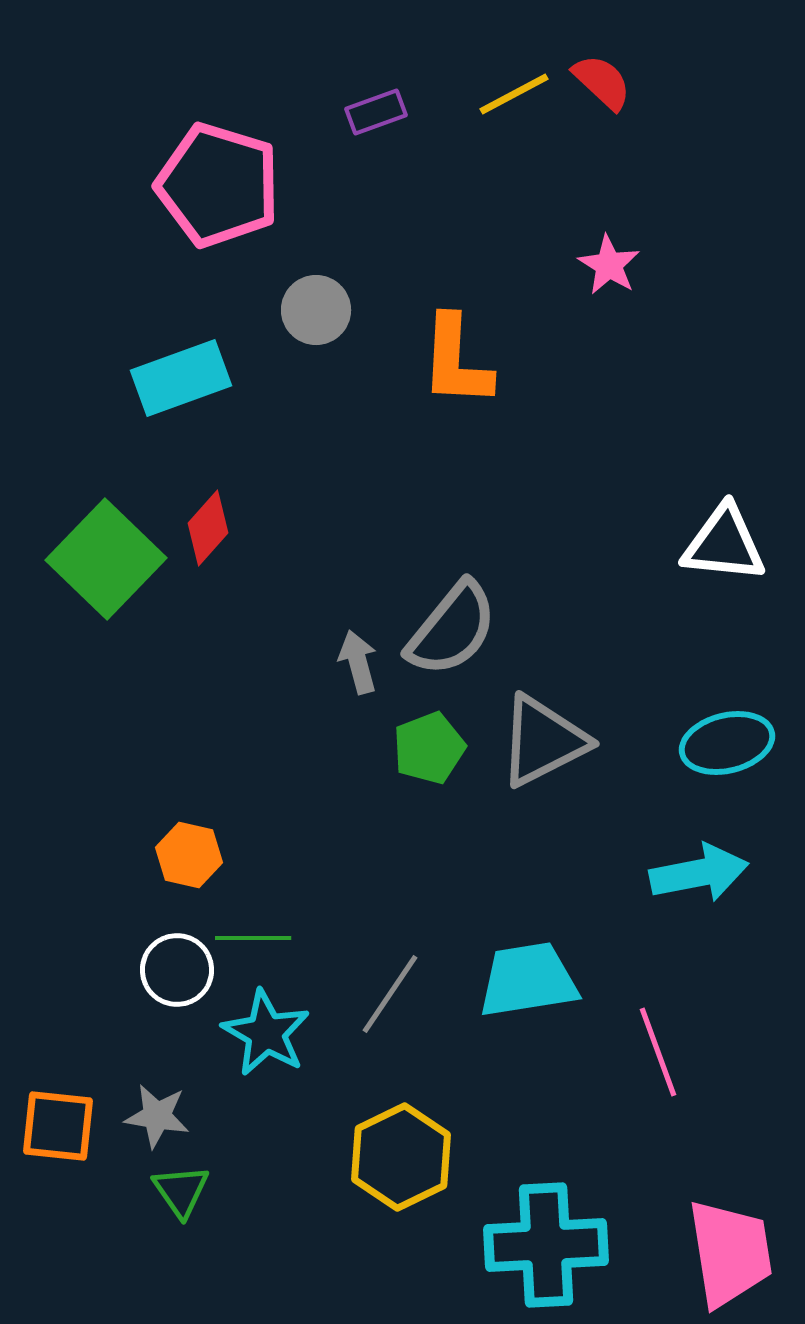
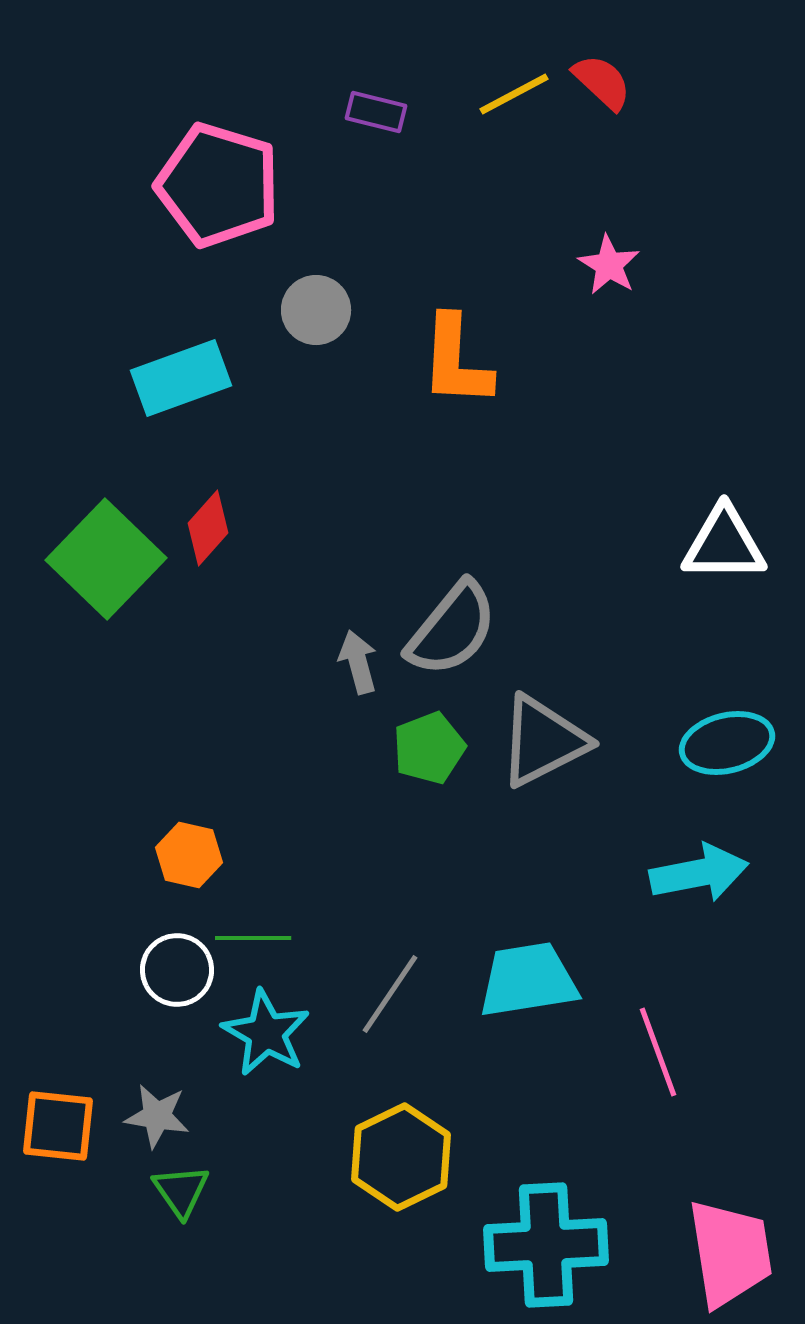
purple rectangle: rotated 34 degrees clockwise
white triangle: rotated 6 degrees counterclockwise
